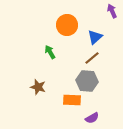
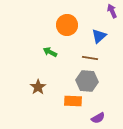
blue triangle: moved 4 px right, 1 px up
green arrow: rotated 32 degrees counterclockwise
brown line: moved 2 px left; rotated 49 degrees clockwise
brown star: rotated 21 degrees clockwise
orange rectangle: moved 1 px right, 1 px down
purple semicircle: moved 6 px right
